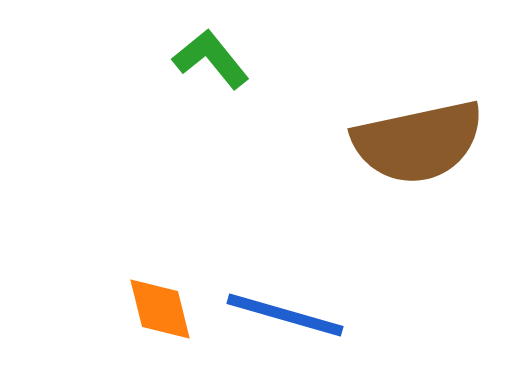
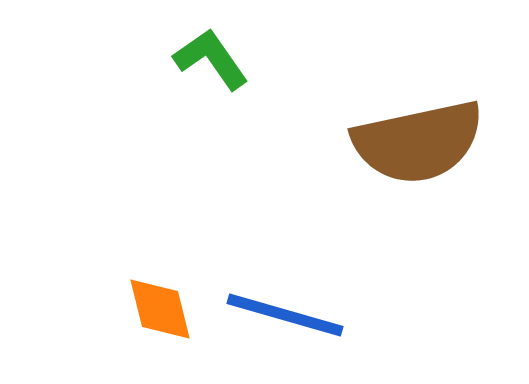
green L-shape: rotated 4 degrees clockwise
